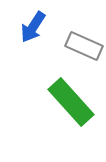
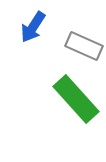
green rectangle: moved 5 px right, 3 px up
